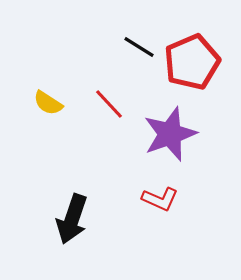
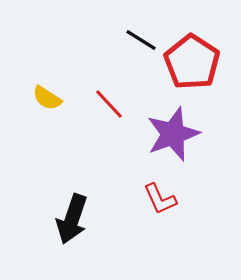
black line: moved 2 px right, 7 px up
red pentagon: rotated 16 degrees counterclockwise
yellow semicircle: moved 1 px left, 5 px up
purple star: moved 3 px right
red L-shape: rotated 42 degrees clockwise
